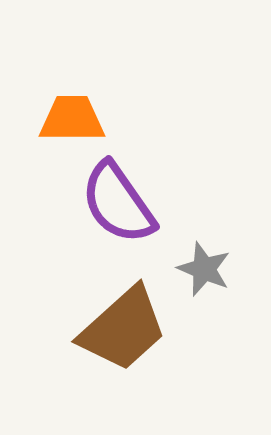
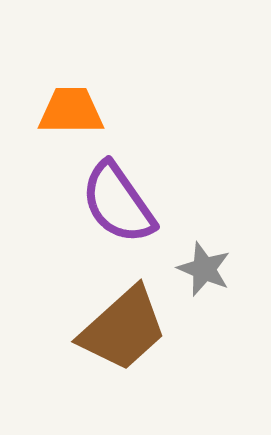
orange trapezoid: moved 1 px left, 8 px up
